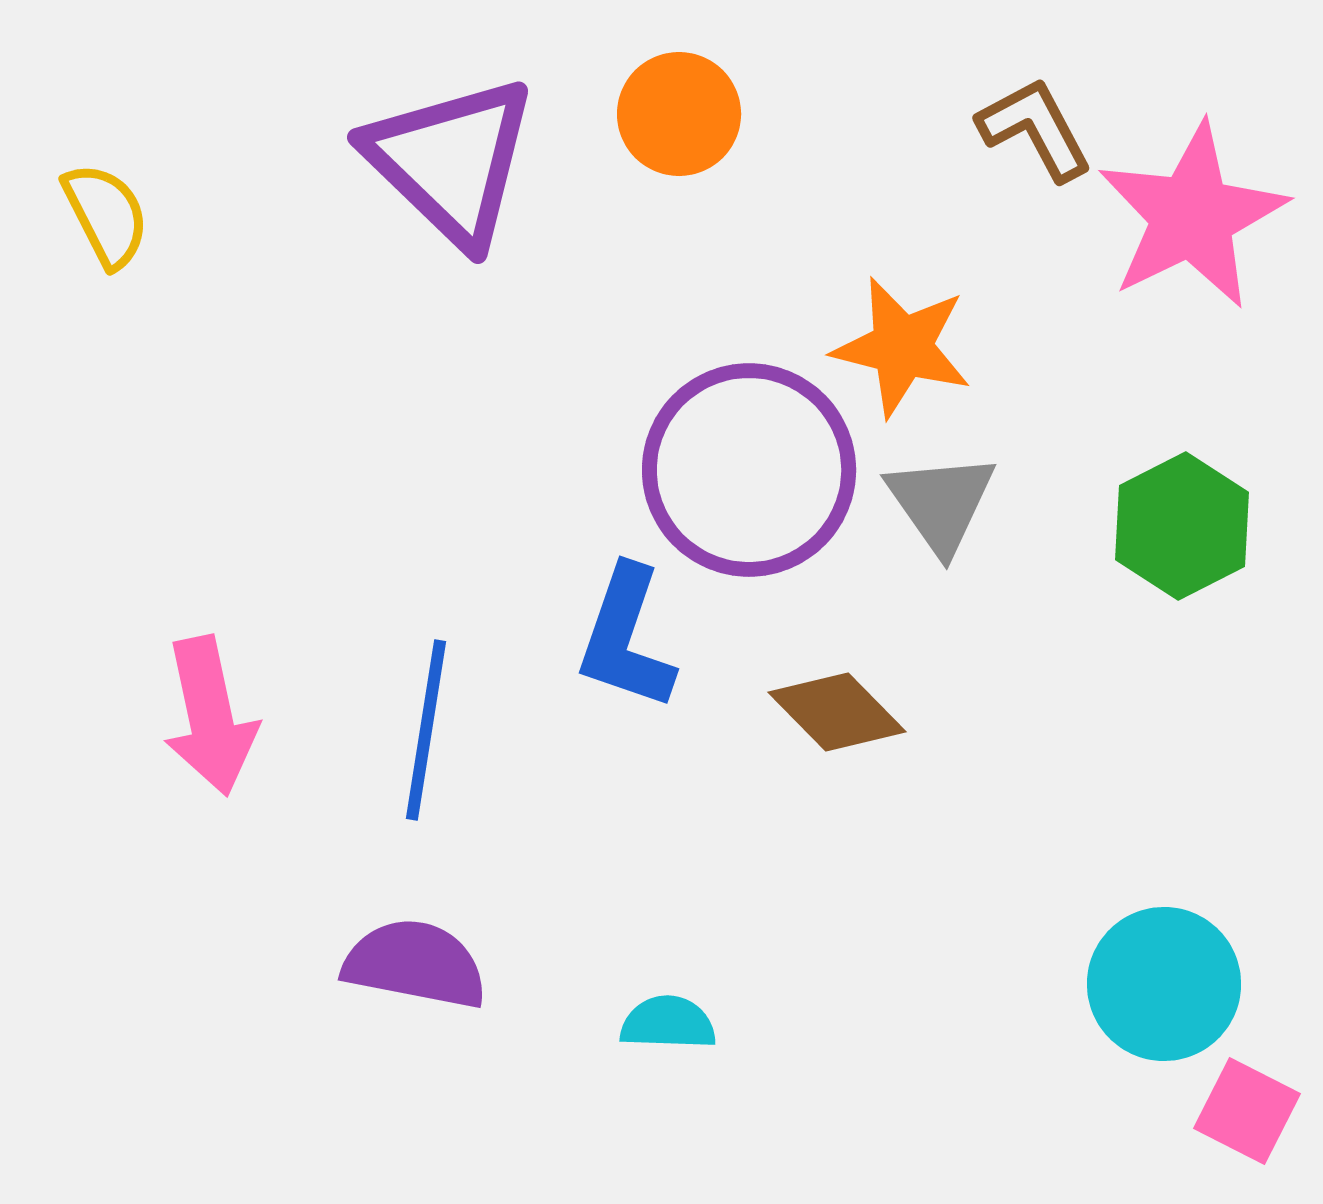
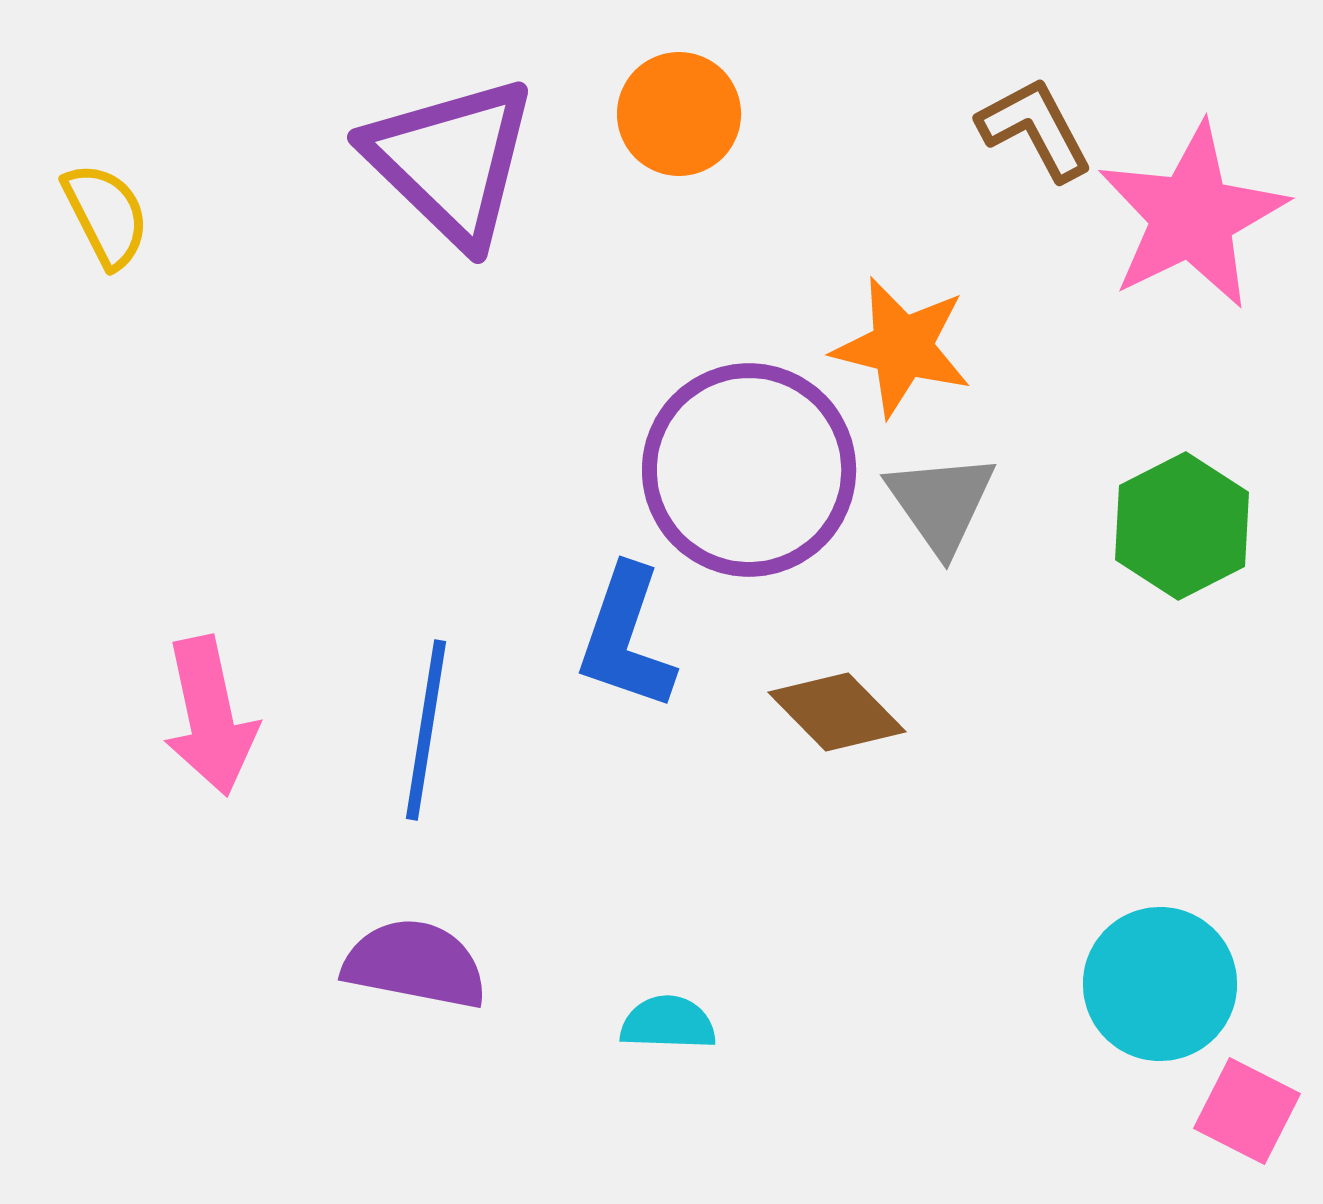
cyan circle: moved 4 px left
